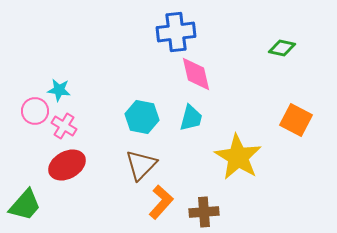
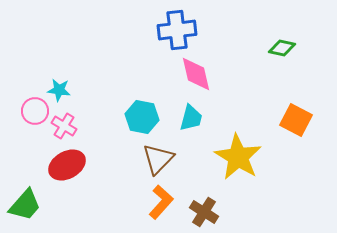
blue cross: moved 1 px right, 2 px up
brown triangle: moved 17 px right, 6 px up
brown cross: rotated 36 degrees clockwise
